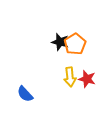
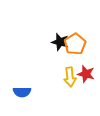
red star: moved 1 px left, 5 px up
blue semicircle: moved 3 px left, 2 px up; rotated 48 degrees counterclockwise
